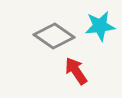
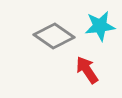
red arrow: moved 11 px right, 1 px up
